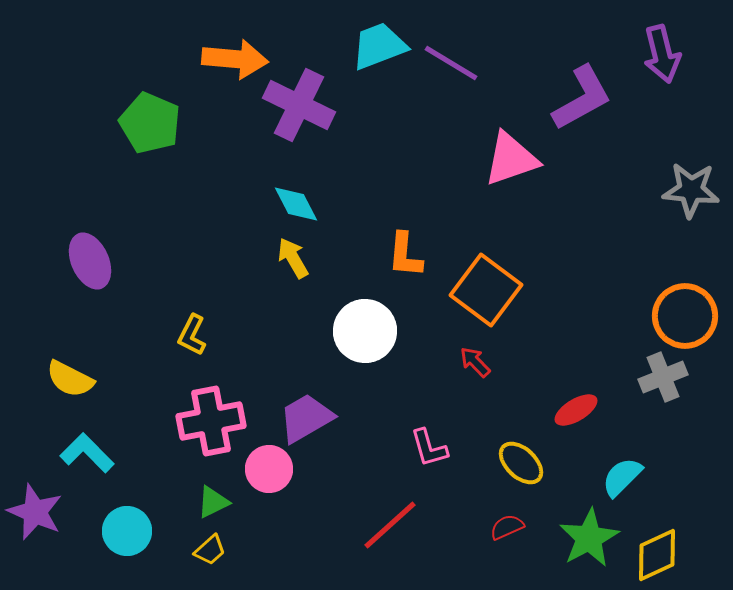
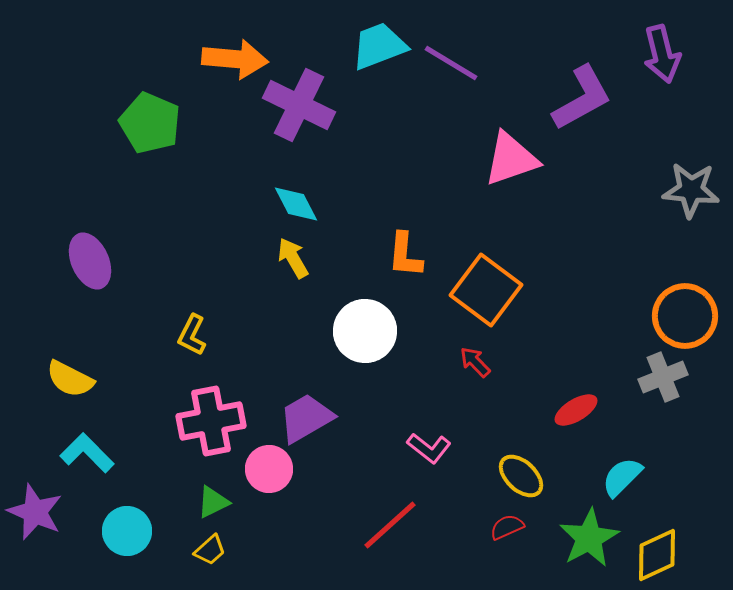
pink L-shape: rotated 36 degrees counterclockwise
yellow ellipse: moved 13 px down
